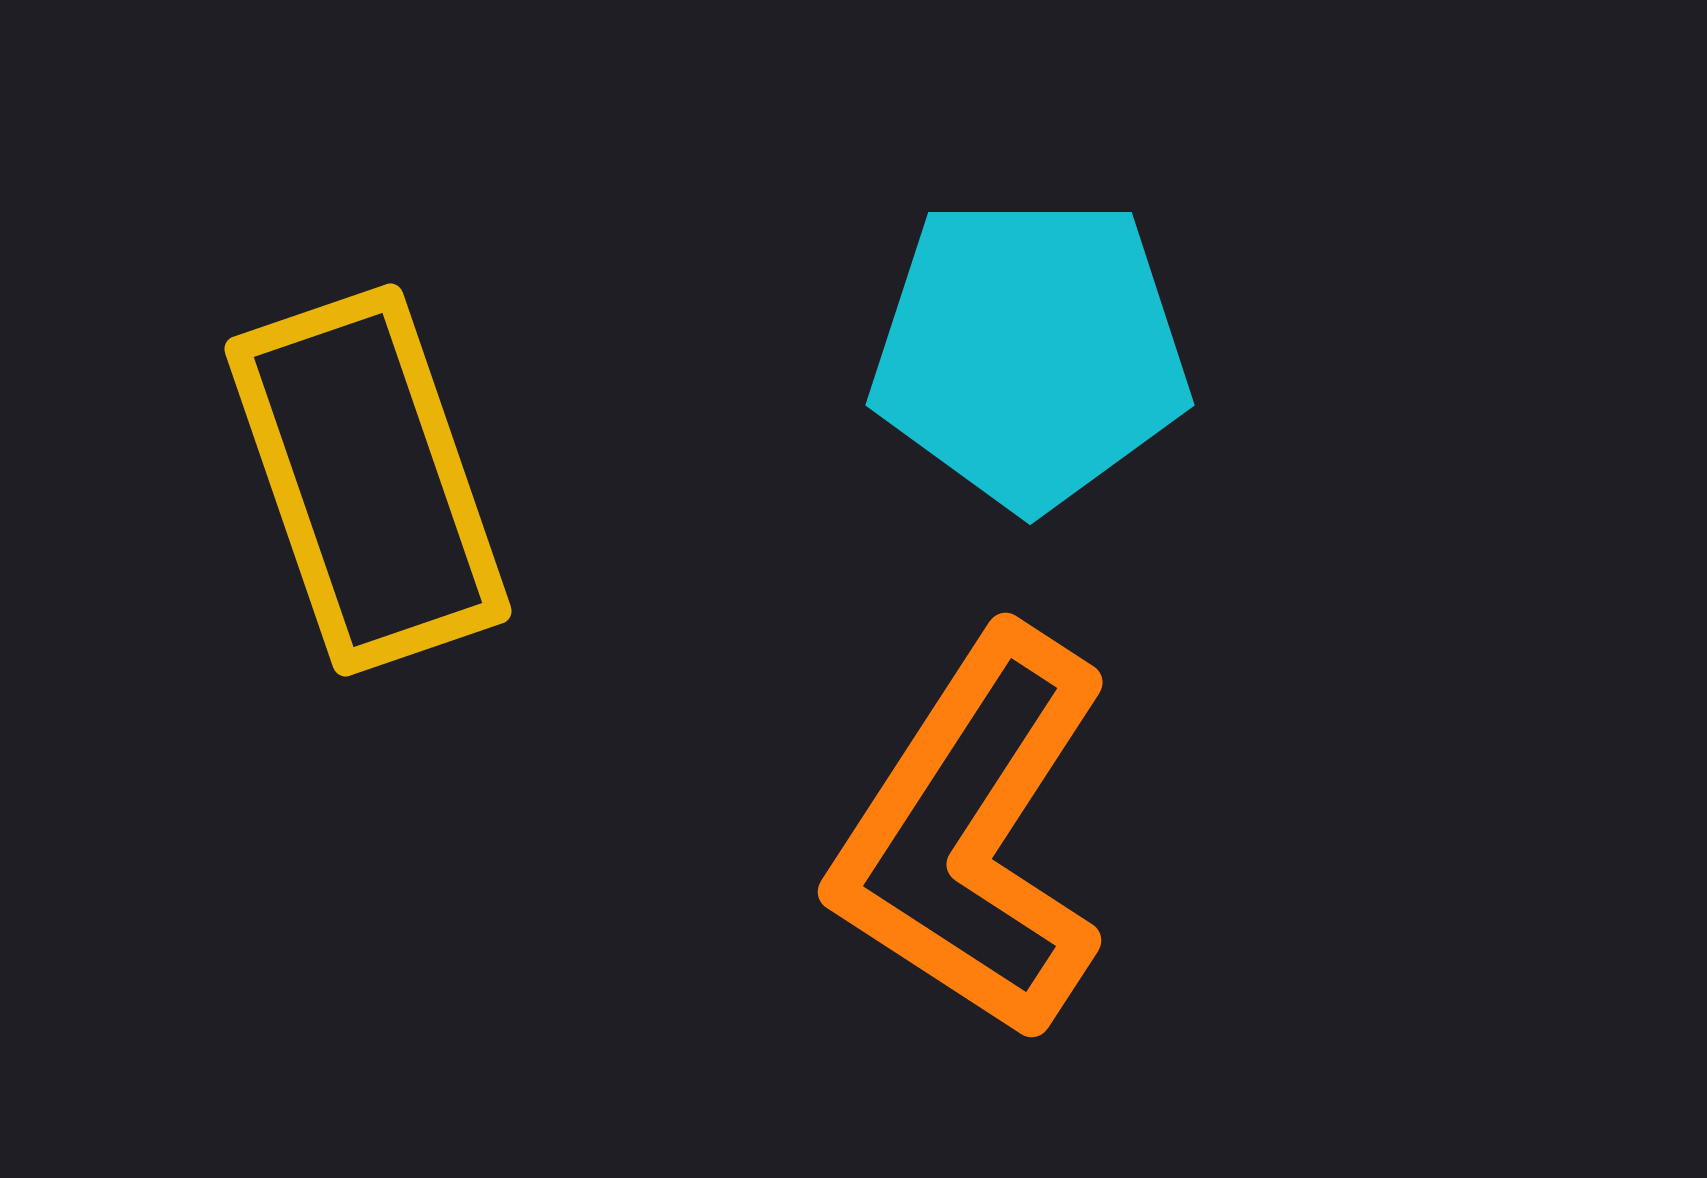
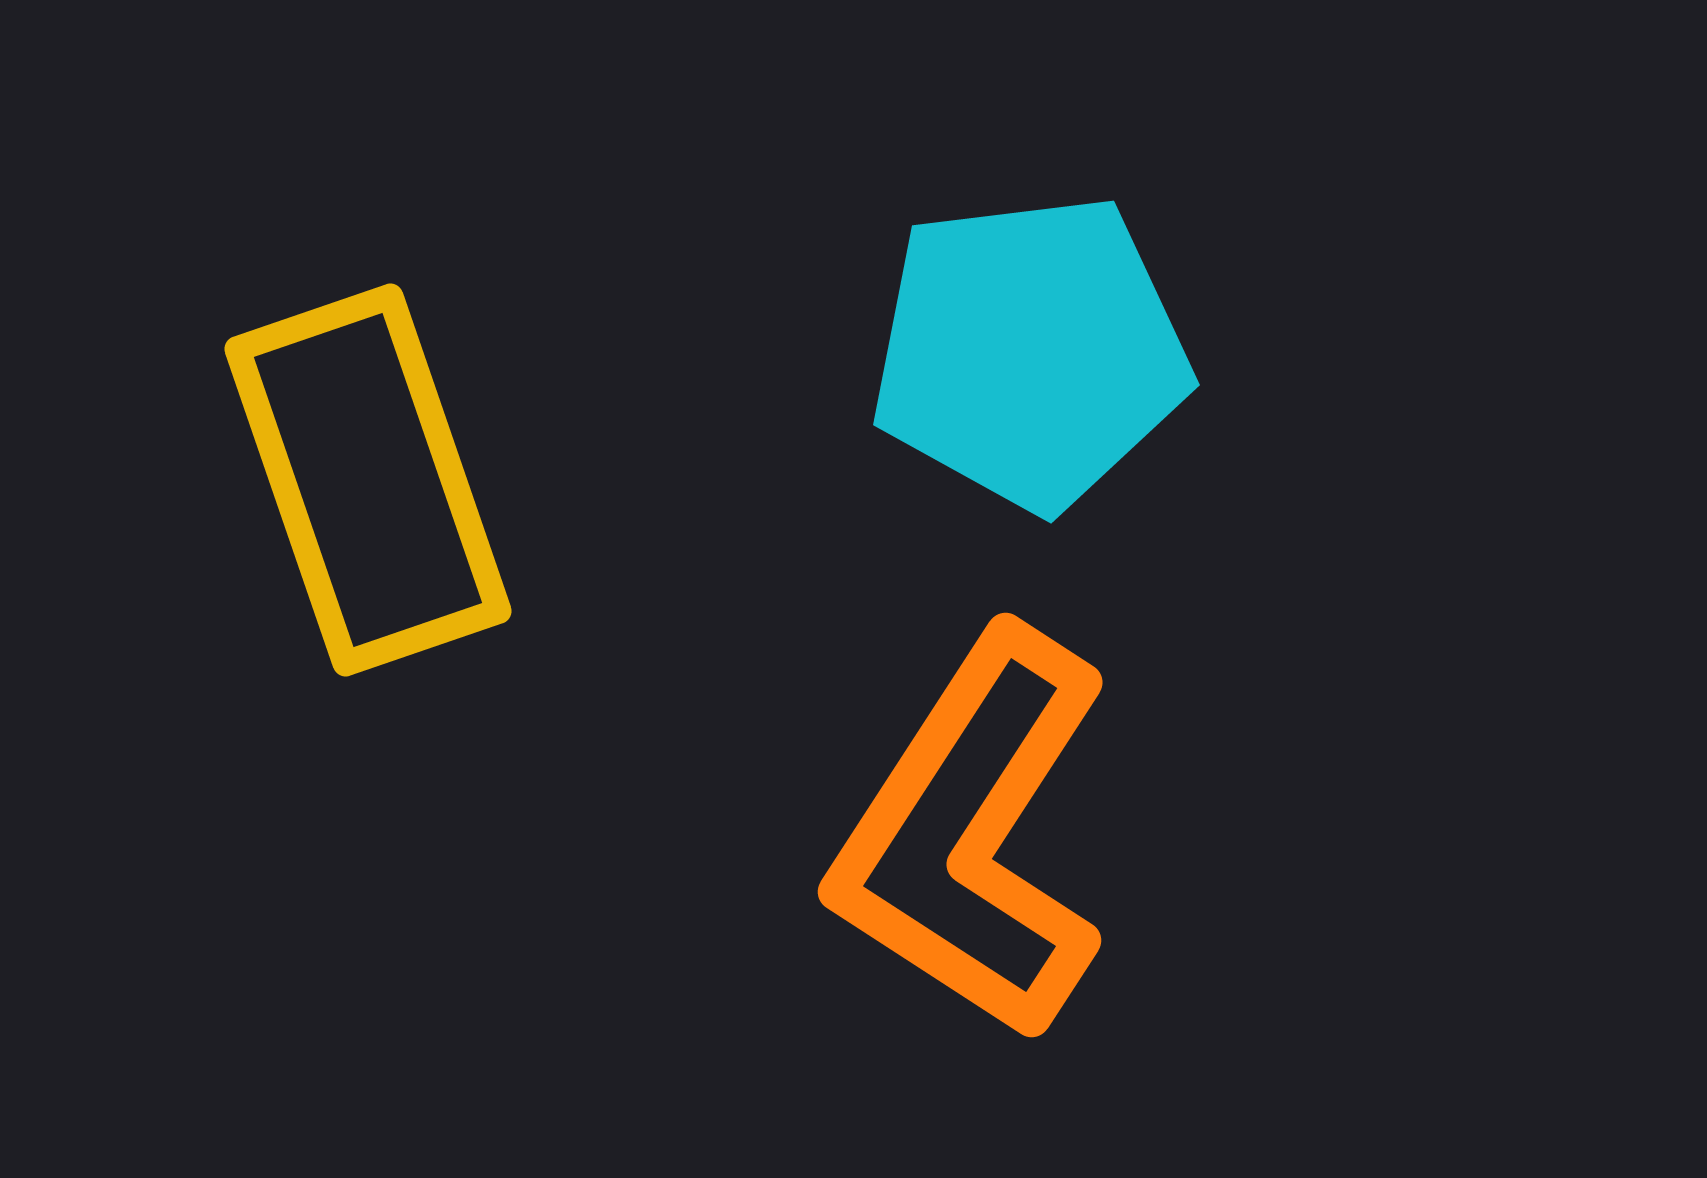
cyan pentagon: rotated 7 degrees counterclockwise
